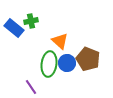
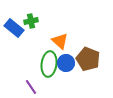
blue circle: moved 1 px left
